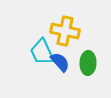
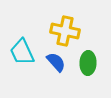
cyan trapezoid: moved 20 px left
blue semicircle: moved 4 px left
